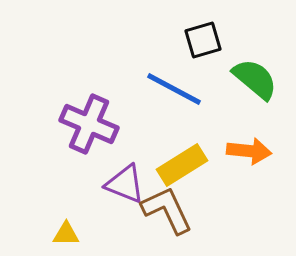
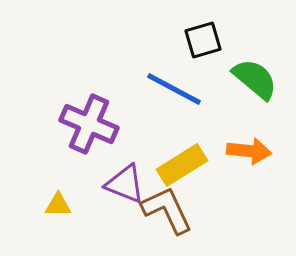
yellow triangle: moved 8 px left, 29 px up
